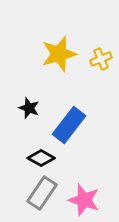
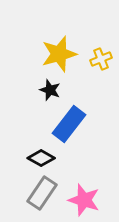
black star: moved 21 px right, 18 px up
blue rectangle: moved 1 px up
